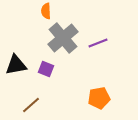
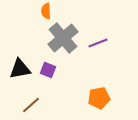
black triangle: moved 4 px right, 4 px down
purple square: moved 2 px right, 1 px down
